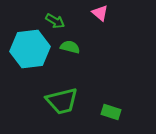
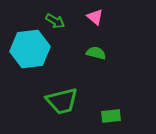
pink triangle: moved 5 px left, 4 px down
green semicircle: moved 26 px right, 6 px down
green rectangle: moved 4 px down; rotated 24 degrees counterclockwise
